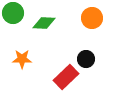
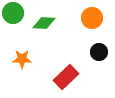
black circle: moved 13 px right, 7 px up
